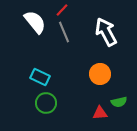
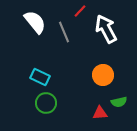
red line: moved 18 px right, 1 px down
white arrow: moved 3 px up
orange circle: moved 3 px right, 1 px down
